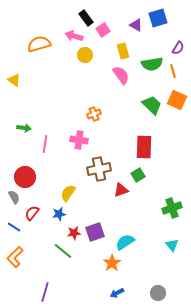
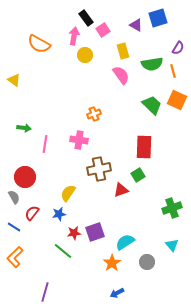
pink arrow: rotated 84 degrees clockwise
orange semicircle: rotated 135 degrees counterclockwise
gray circle: moved 11 px left, 31 px up
